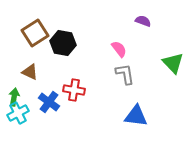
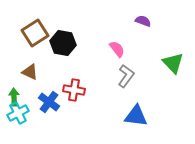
pink semicircle: moved 2 px left
gray L-shape: moved 1 px right, 2 px down; rotated 45 degrees clockwise
green arrow: rotated 12 degrees counterclockwise
